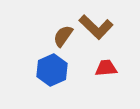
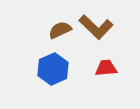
brown semicircle: moved 3 px left, 6 px up; rotated 30 degrees clockwise
blue hexagon: moved 1 px right, 1 px up
